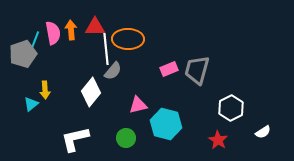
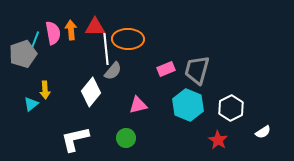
pink rectangle: moved 3 px left
cyan hexagon: moved 22 px right, 19 px up; rotated 8 degrees clockwise
